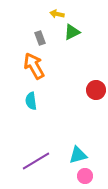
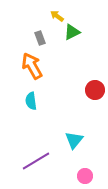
yellow arrow: moved 2 px down; rotated 24 degrees clockwise
orange arrow: moved 2 px left
red circle: moved 1 px left
cyan triangle: moved 4 px left, 15 px up; rotated 36 degrees counterclockwise
